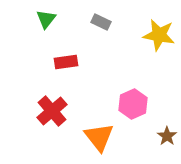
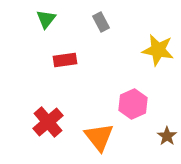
gray rectangle: rotated 36 degrees clockwise
yellow star: moved 1 px left, 15 px down
red rectangle: moved 1 px left, 2 px up
red cross: moved 4 px left, 11 px down
